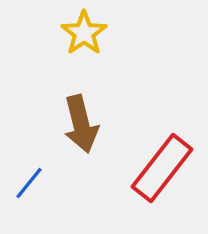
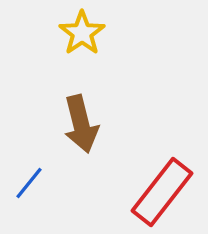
yellow star: moved 2 px left
red rectangle: moved 24 px down
